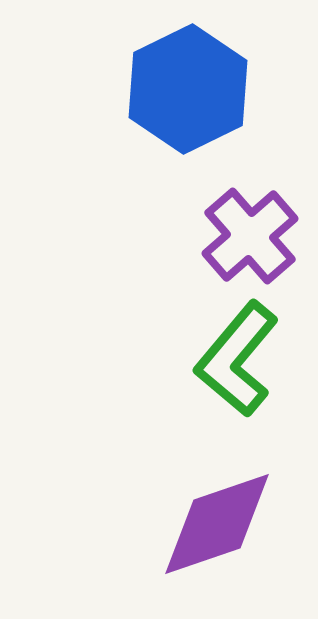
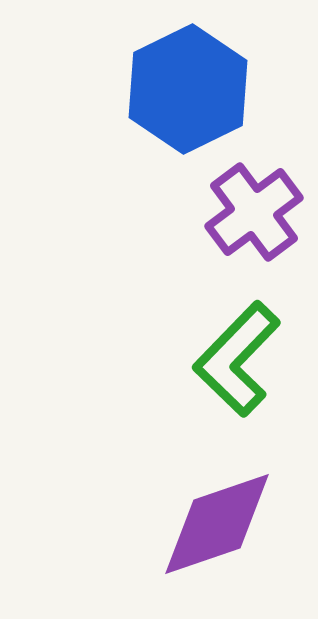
purple cross: moved 4 px right, 24 px up; rotated 4 degrees clockwise
green L-shape: rotated 4 degrees clockwise
